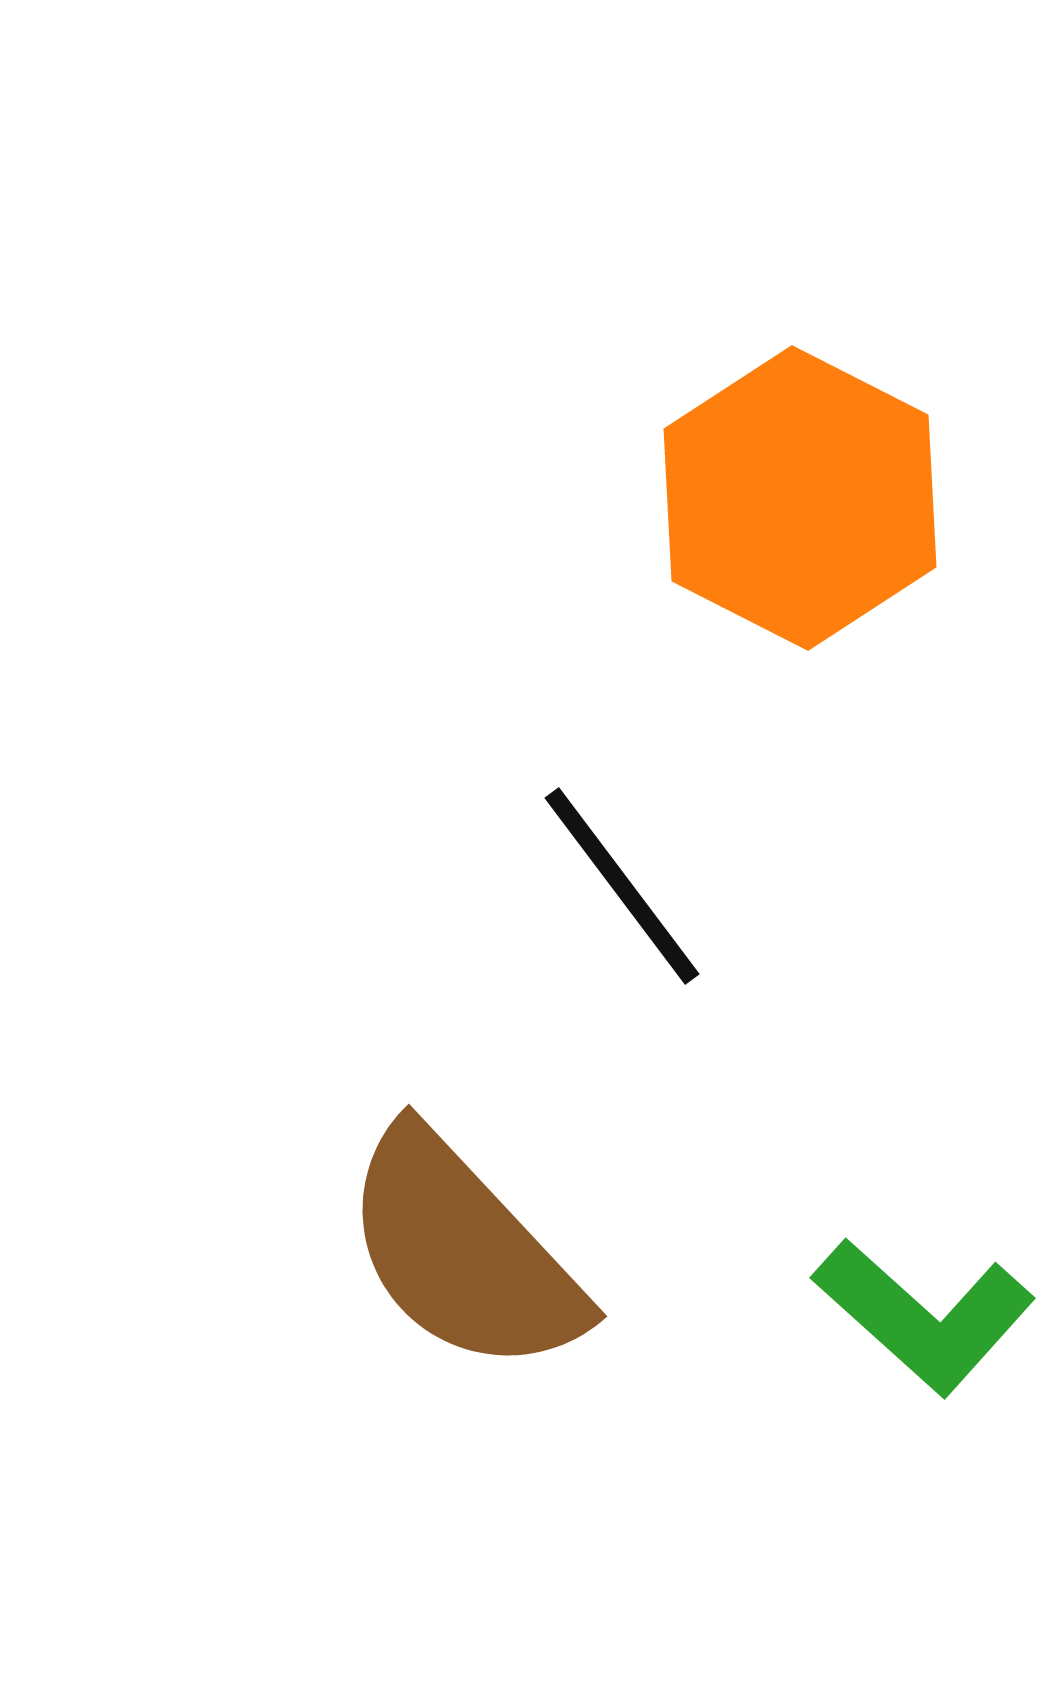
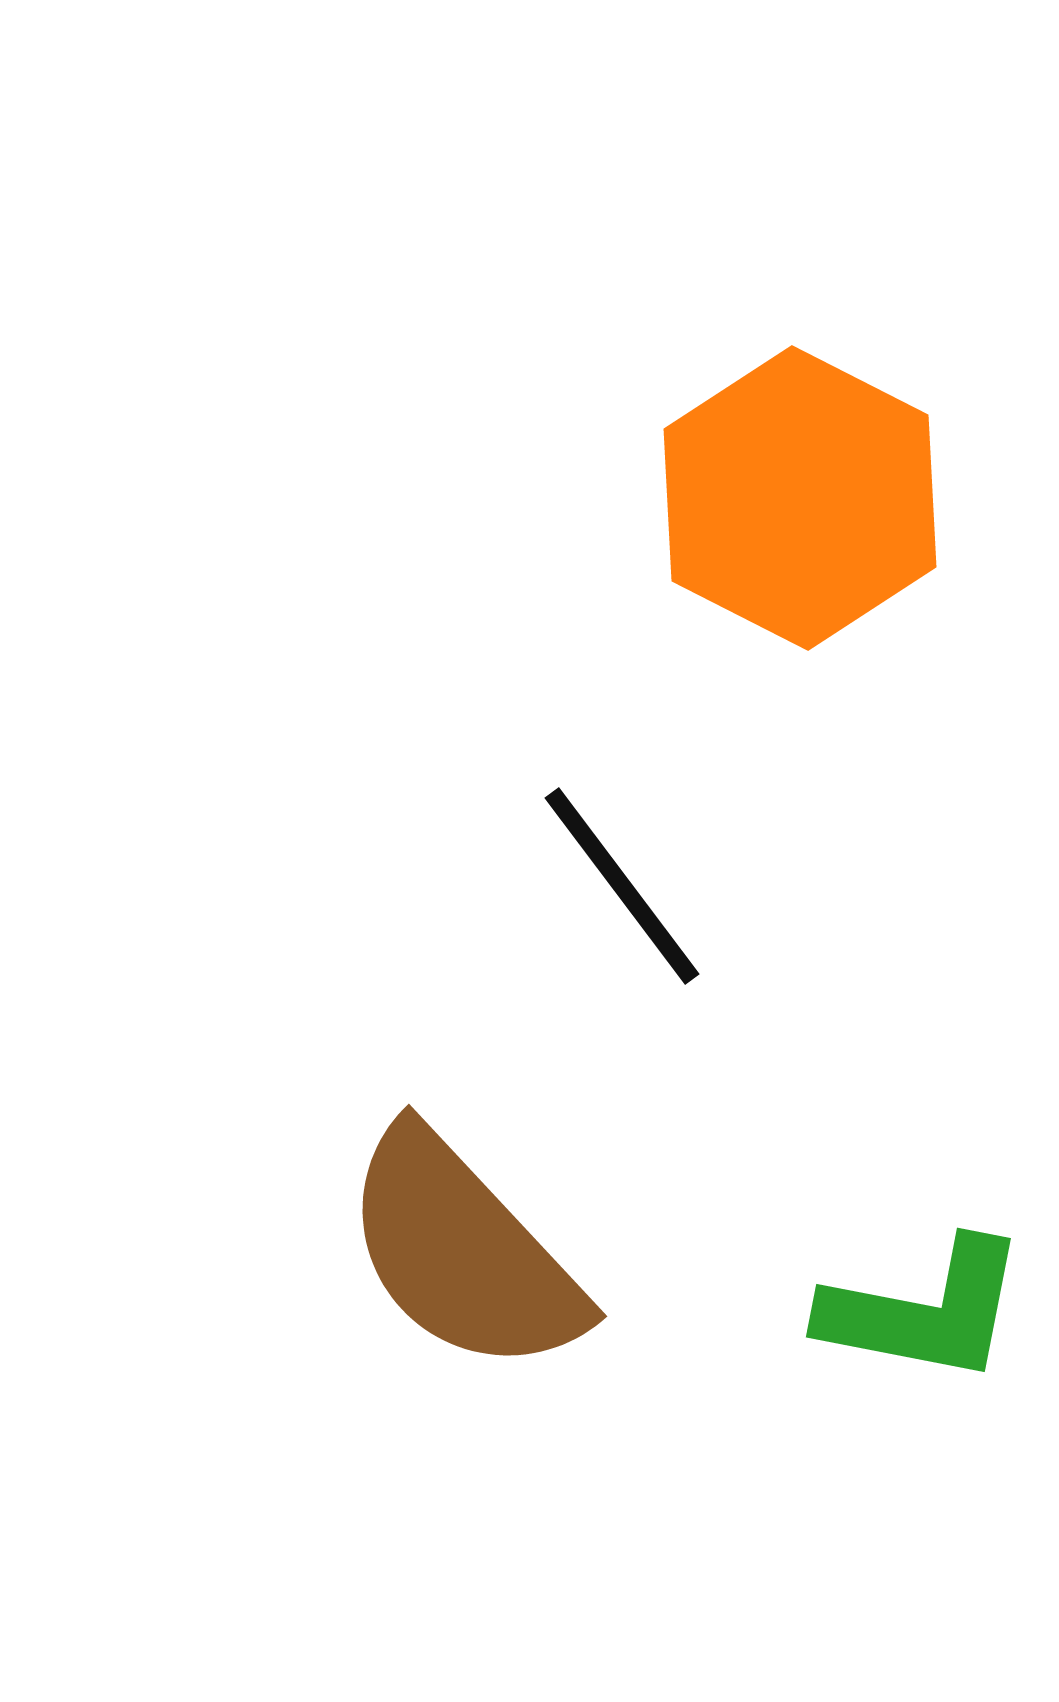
green L-shape: moved 5 px up; rotated 31 degrees counterclockwise
